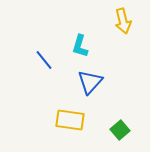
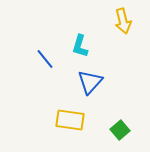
blue line: moved 1 px right, 1 px up
